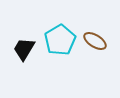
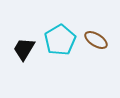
brown ellipse: moved 1 px right, 1 px up
